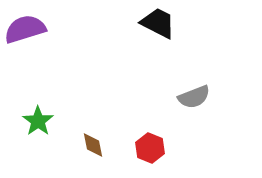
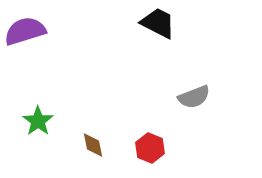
purple semicircle: moved 2 px down
